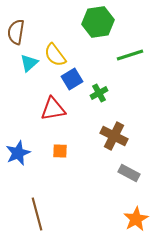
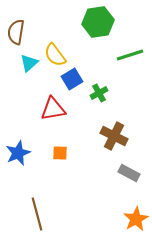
orange square: moved 2 px down
